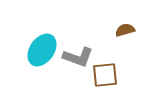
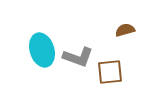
cyan ellipse: rotated 52 degrees counterclockwise
brown square: moved 5 px right, 3 px up
